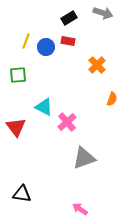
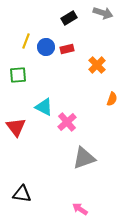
red rectangle: moved 1 px left, 8 px down; rotated 24 degrees counterclockwise
